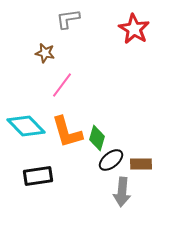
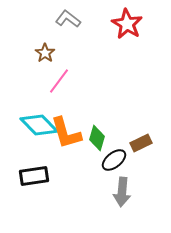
gray L-shape: rotated 45 degrees clockwise
red star: moved 7 px left, 5 px up
brown star: rotated 24 degrees clockwise
pink line: moved 3 px left, 4 px up
cyan diamond: moved 13 px right, 1 px up
orange L-shape: moved 1 px left, 1 px down
black ellipse: moved 3 px right
brown rectangle: moved 21 px up; rotated 25 degrees counterclockwise
black rectangle: moved 4 px left
